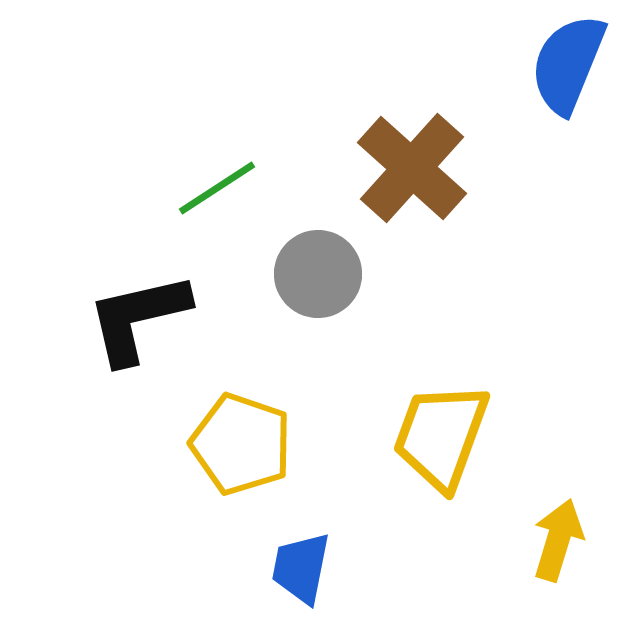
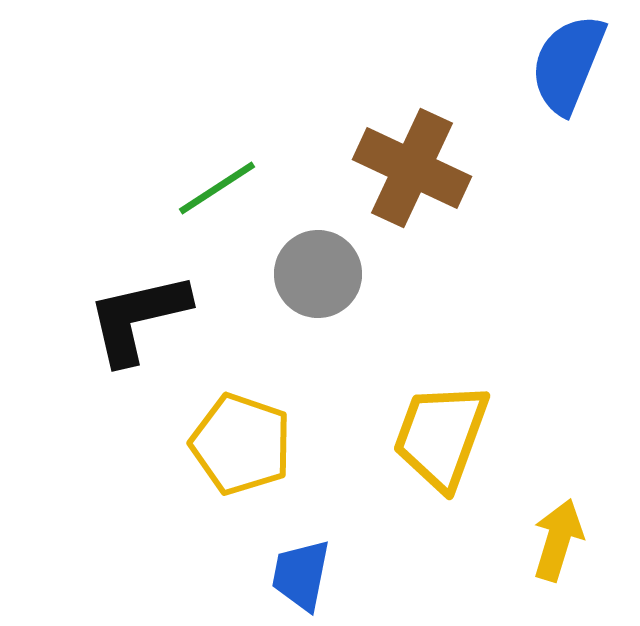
brown cross: rotated 17 degrees counterclockwise
blue trapezoid: moved 7 px down
